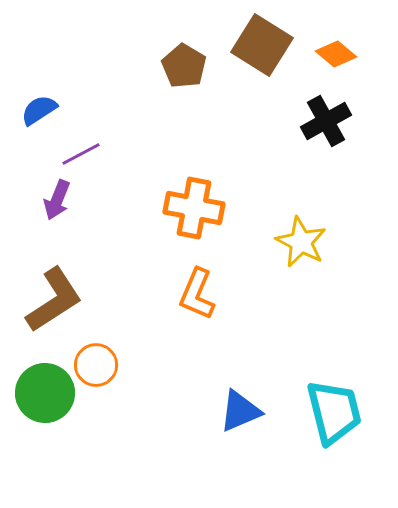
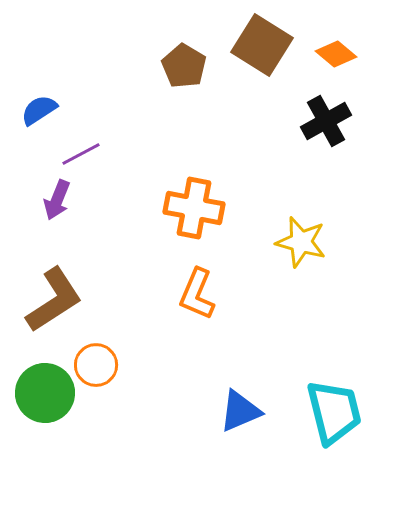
yellow star: rotated 12 degrees counterclockwise
